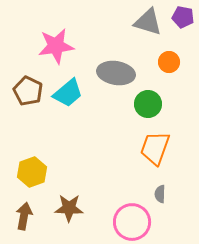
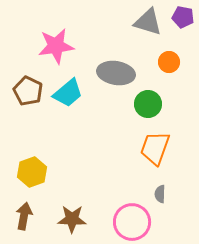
brown star: moved 3 px right, 11 px down
